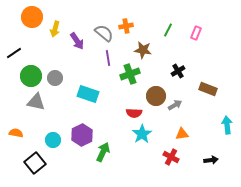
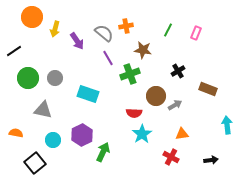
black line: moved 2 px up
purple line: rotated 21 degrees counterclockwise
green circle: moved 3 px left, 2 px down
gray triangle: moved 7 px right, 8 px down
